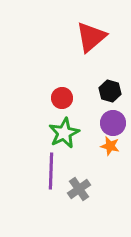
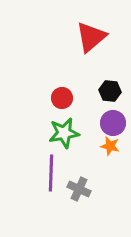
black hexagon: rotated 10 degrees counterclockwise
green star: rotated 16 degrees clockwise
purple line: moved 2 px down
gray cross: rotated 30 degrees counterclockwise
